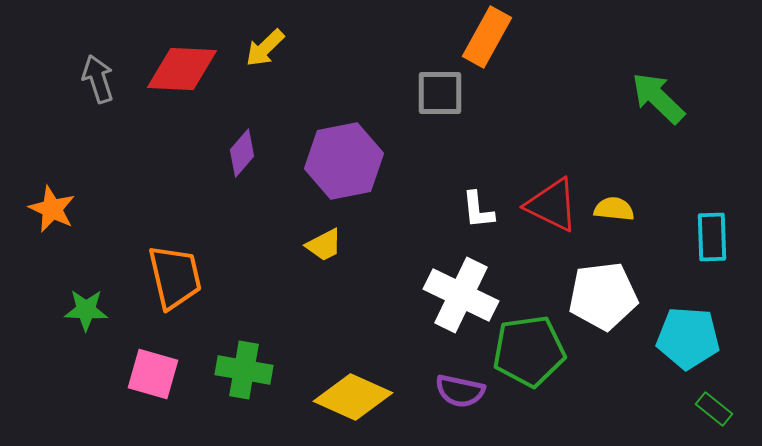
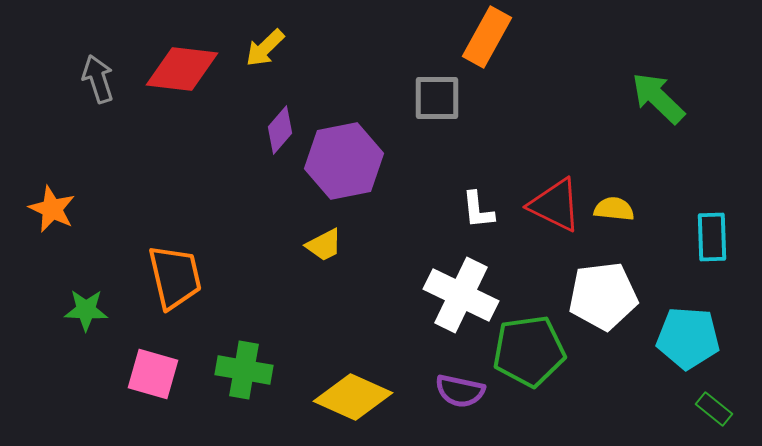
red diamond: rotated 4 degrees clockwise
gray square: moved 3 px left, 5 px down
purple diamond: moved 38 px right, 23 px up
red triangle: moved 3 px right
